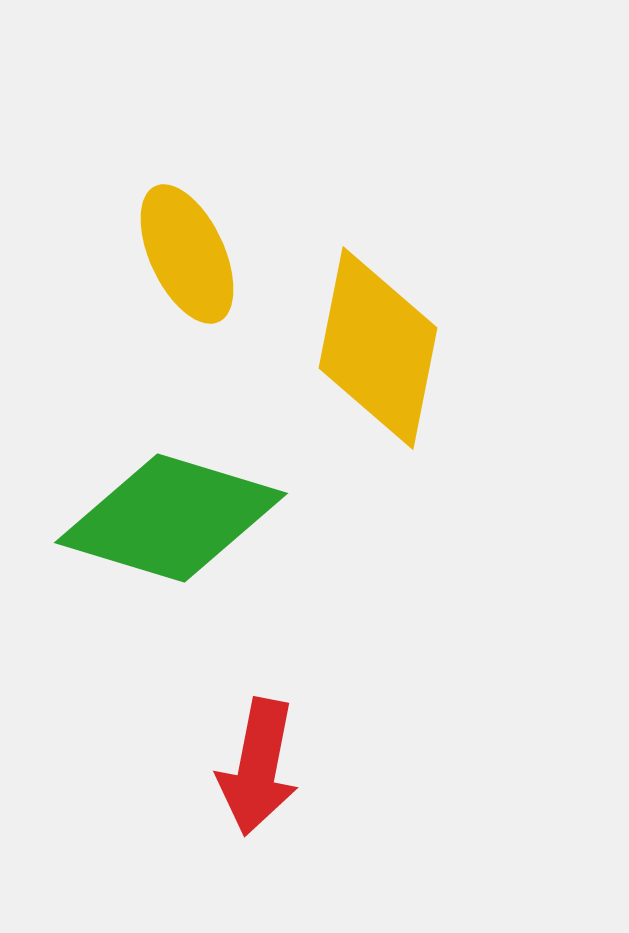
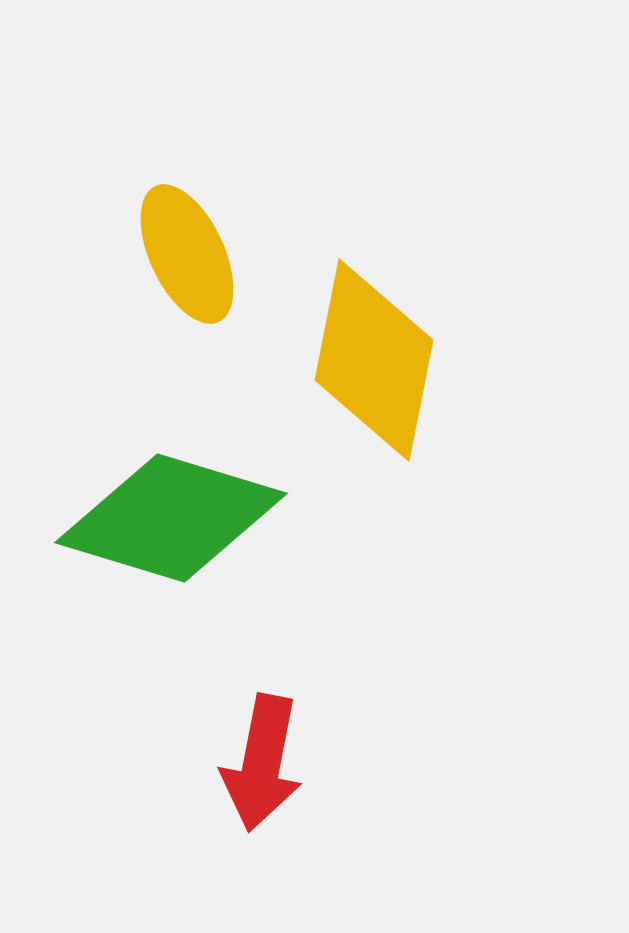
yellow diamond: moved 4 px left, 12 px down
red arrow: moved 4 px right, 4 px up
